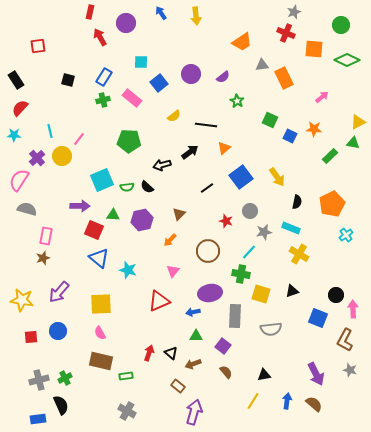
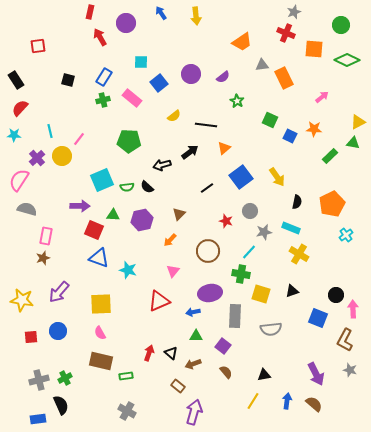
blue triangle at (99, 258): rotated 20 degrees counterclockwise
